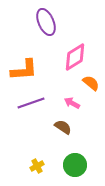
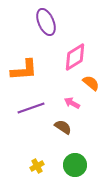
purple line: moved 5 px down
